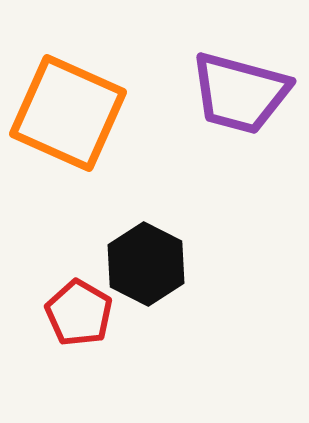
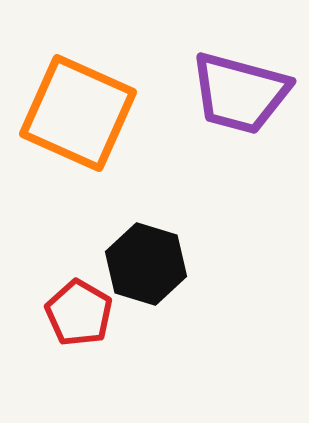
orange square: moved 10 px right
black hexagon: rotated 10 degrees counterclockwise
